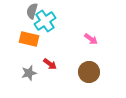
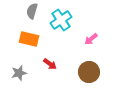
cyan cross: moved 16 px right, 1 px up
pink arrow: rotated 104 degrees clockwise
gray star: moved 10 px left
